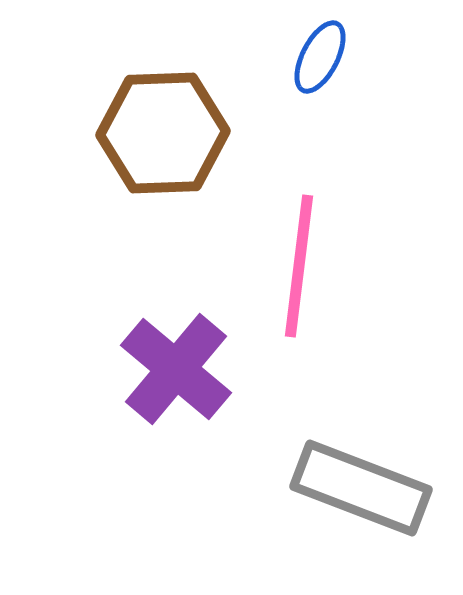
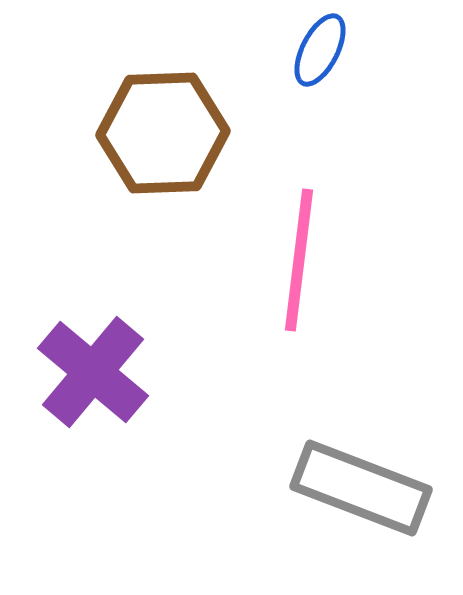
blue ellipse: moved 7 px up
pink line: moved 6 px up
purple cross: moved 83 px left, 3 px down
